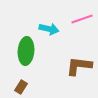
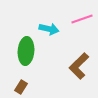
brown L-shape: rotated 52 degrees counterclockwise
